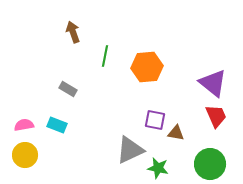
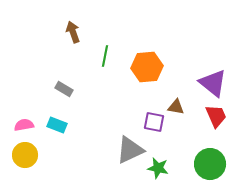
gray rectangle: moved 4 px left
purple square: moved 1 px left, 2 px down
brown triangle: moved 26 px up
